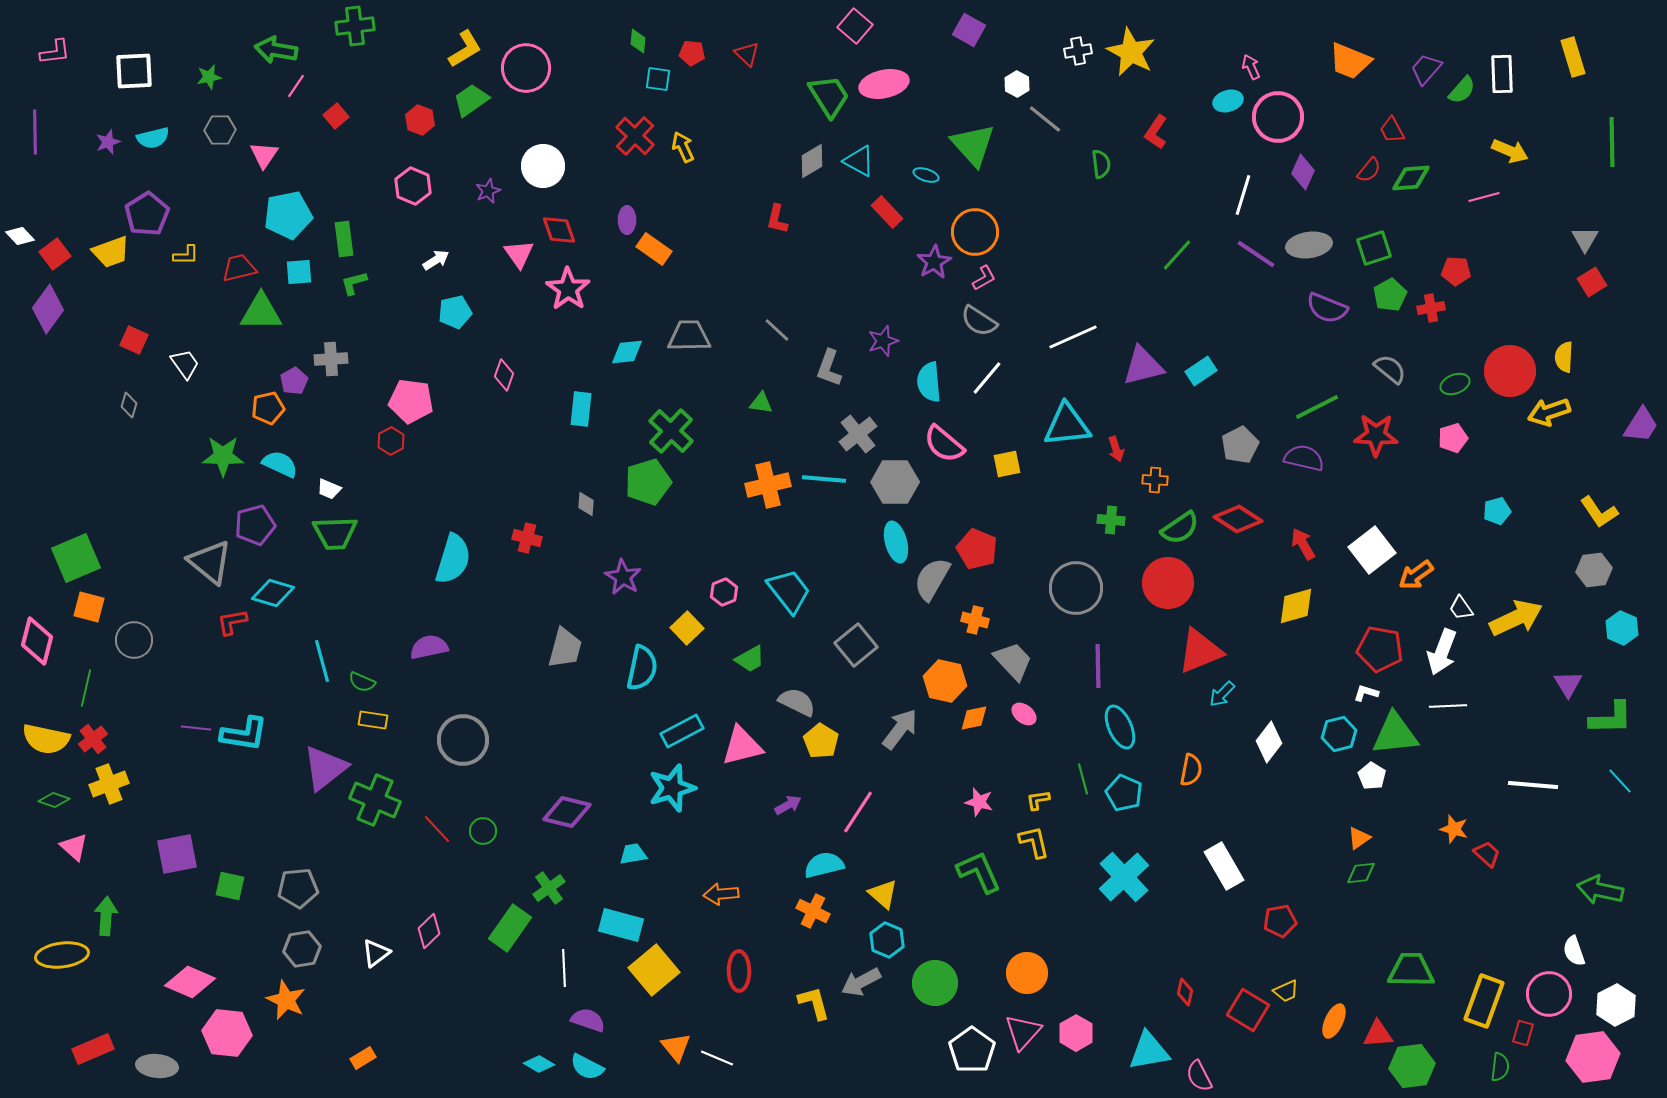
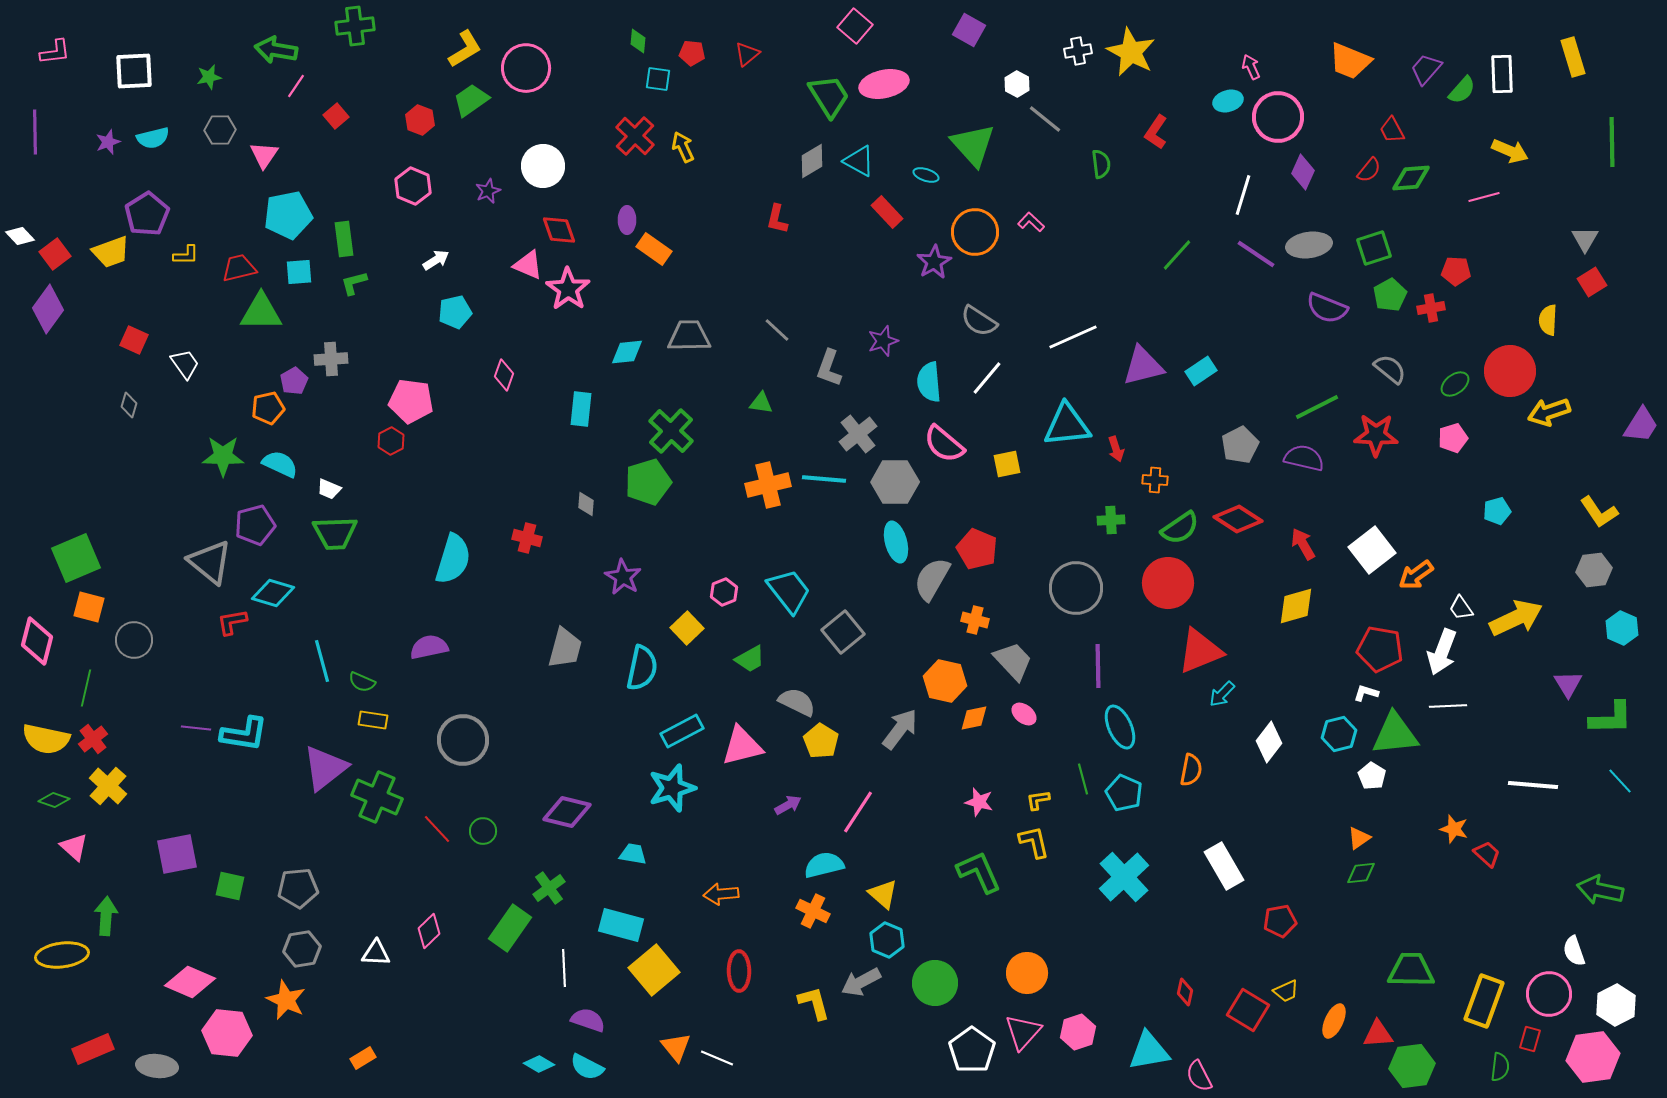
red triangle at (747, 54): rotated 36 degrees clockwise
pink triangle at (519, 254): moved 9 px right, 11 px down; rotated 32 degrees counterclockwise
pink L-shape at (984, 278): moved 47 px right, 56 px up; rotated 108 degrees counterclockwise
yellow semicircle at (1564, 357): moved 16 px left, 37 px up
green ellipse at (1455, 384): rotated 16 degrees counterclockwise
green cross at (1111, 520): rotated 8 degrees counterclockwise
gray square at (856, 645): moved 13 px left, 13 px up
yellow cross at (109, 784): moved 1 px left, 2 px down; rotated 27 degrees counterclockwise
green cross at (375, 800): moved 2 px right, 3 px up
cyan trapezoid at (633, 854): rotated 20 degrees clockwise
white triangle at (376, 953): rotated 40 degrees clockwise
pink hexagon at (1076, 1033): moved 2 px right, 1 px up; rotated 12 degrees clockwise
red rectangle at (1523, 1033): moved 7 px right, 6 px down
